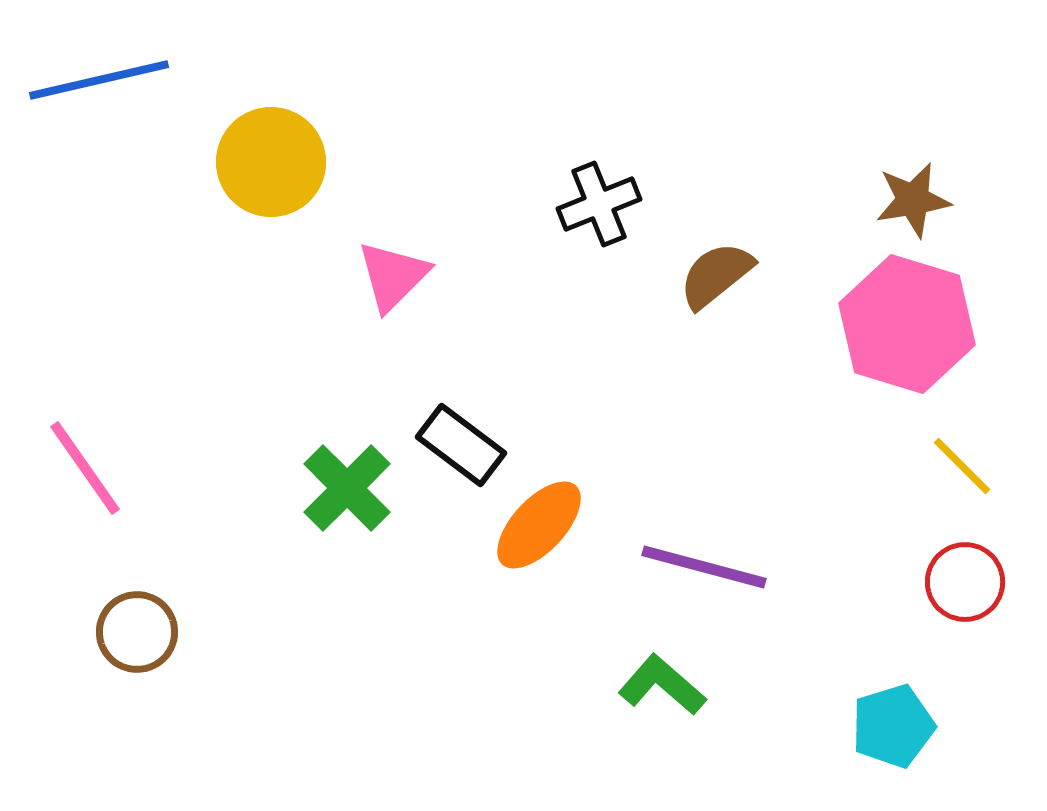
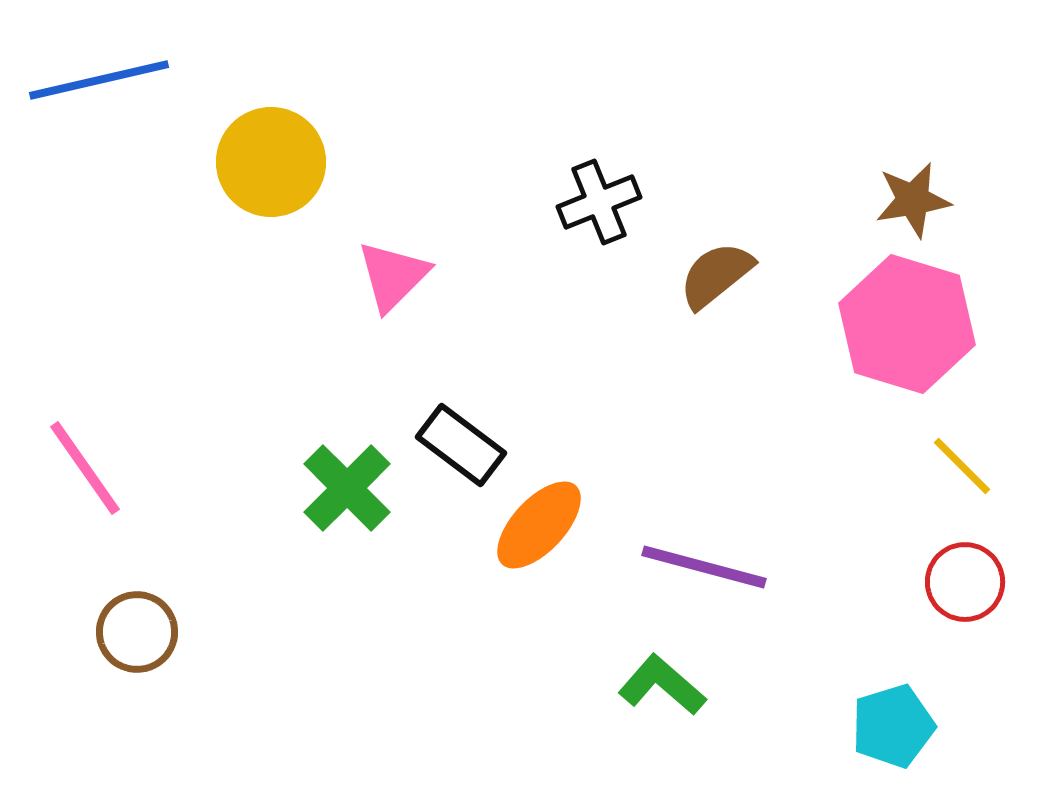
black cross: moved 2 px up
